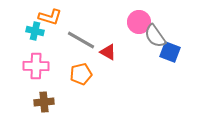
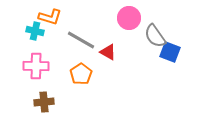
pink circle: moved 10 px left, 4 px up
orange pentagon: rotated 20 degrees counterclockwise
